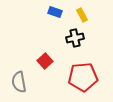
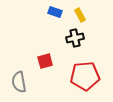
yellow rectangle: moved 2 px left
red square: rotated 28 degrees clockwise
red pentagon: moved 2 px right, 1 px up
